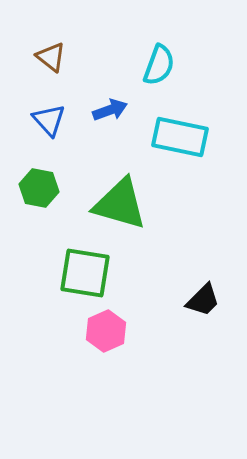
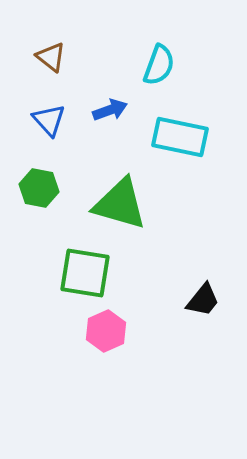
black trapezoid: rotated 6 degrees counterclockwise
